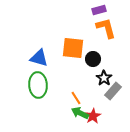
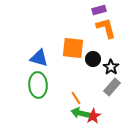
black star: moved 7 px right, 11 px up
gray rectangle: moved 1 px left, 4 px up
green arrow: rotated 12 degrees counterclockwise
